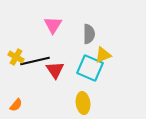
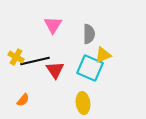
orange semicircle: moved 7 px right, 5 px up
